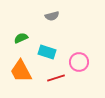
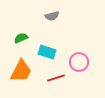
orange trapezoid: rotated 125 degrees counterclockwise
